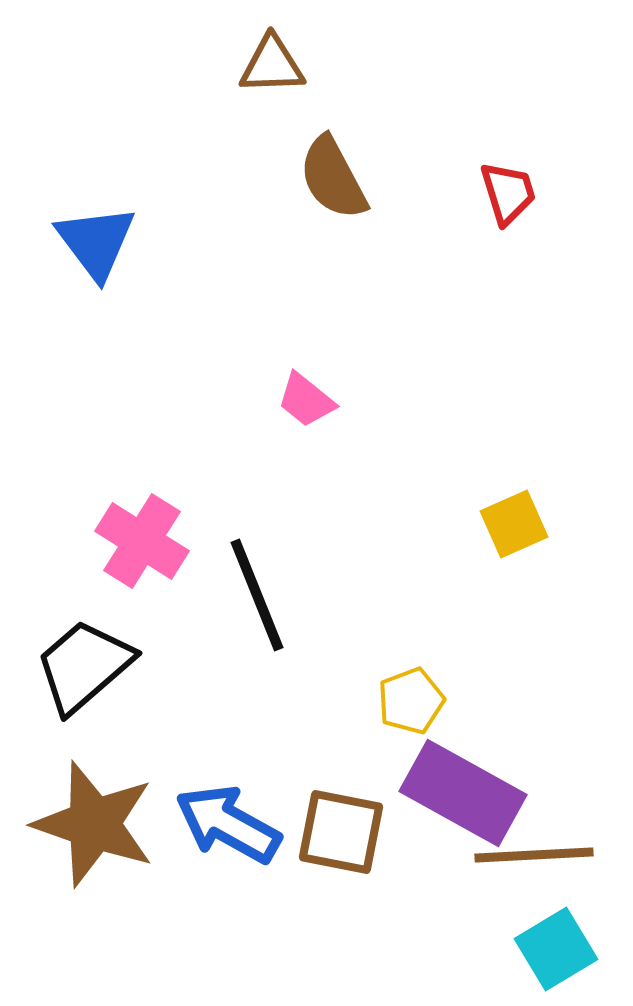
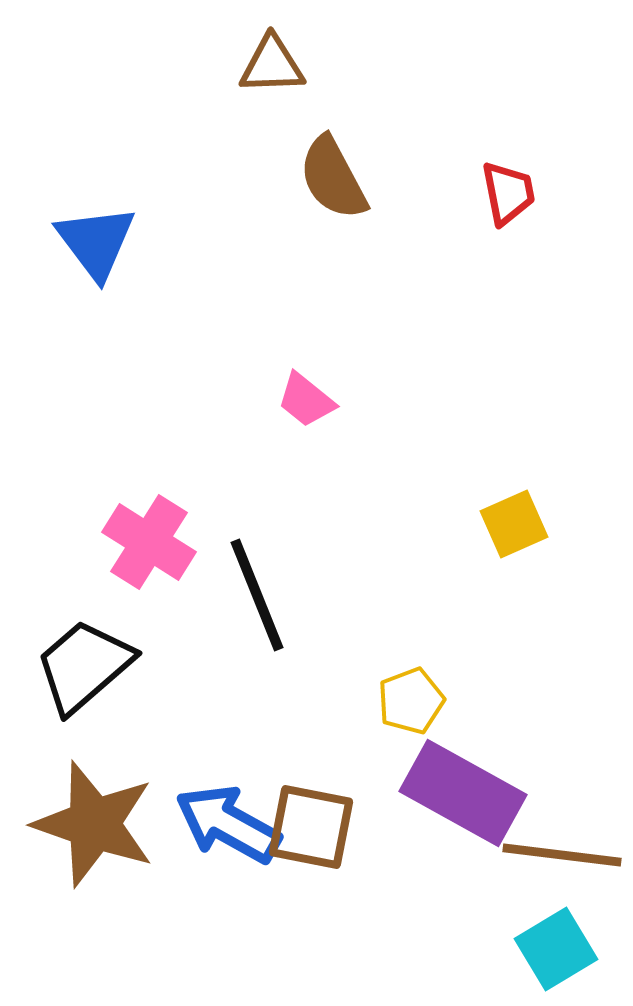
red trapezoid: rotated 6 degrees clockwise
pink cross: moved 7 px right, 1 px down
brown square: moved 30 px left, 5 px up
brown line: moved 28 px right; rotated 10 degrees clockwise
